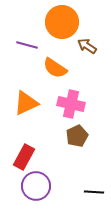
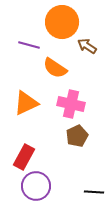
purple line: moved 2 px right
